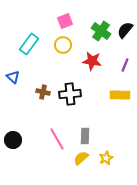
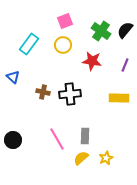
yellow rectangle: moved 1 px left, 3 px down
